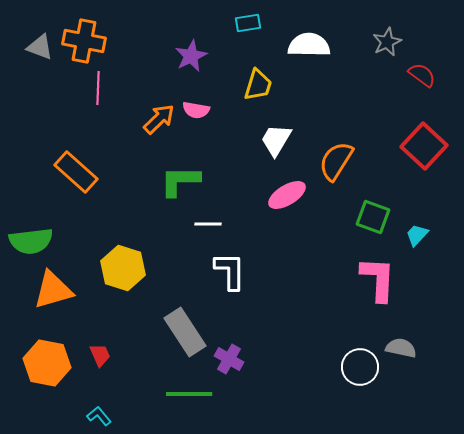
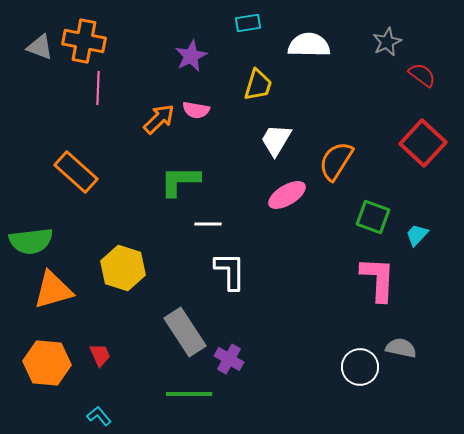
red square: moved 1 px left, 3 px up
orange hexagon: rotated 6 degrees counterclockwise
